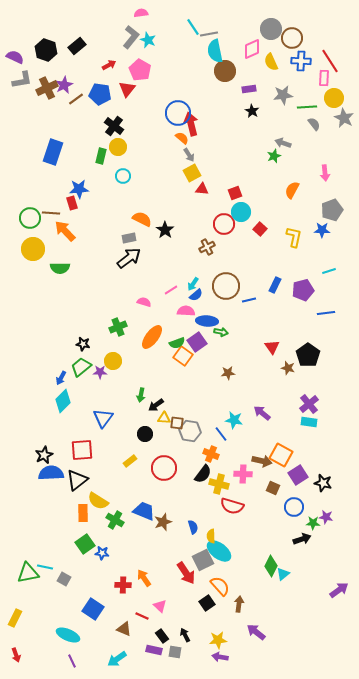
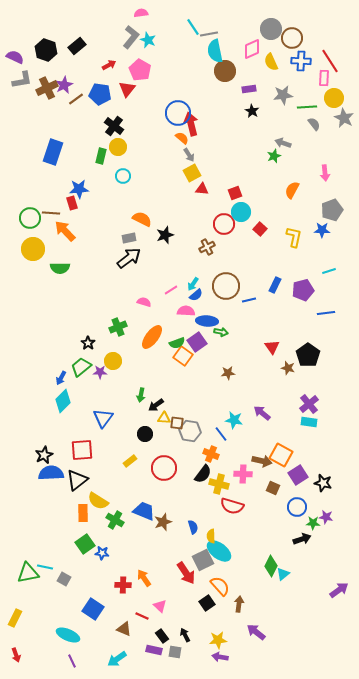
black star at (165, 230): moved 5 px down; rotated 18 degrees clockwise
black star at (83, 344): moved 5 px right, 1 px up; rotated 24 degrees clockwise
blue circle at (294, 507): moved 3 px right
